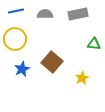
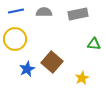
gray semicircle: moved 1 px left, 2 px up
blue star: moved 5 px right
